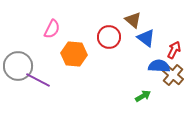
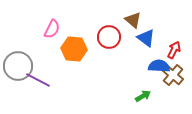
orange hexagon: moved 5 px up
